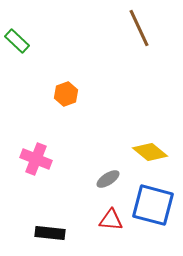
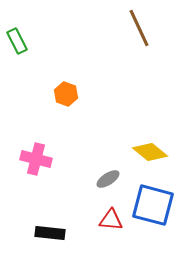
green rectangle: rotated 20 degrees clockwise
orange hexagon: rotated 20 degrees counterclockwise
pink cross: rotated 8 degrees counterclockwise
